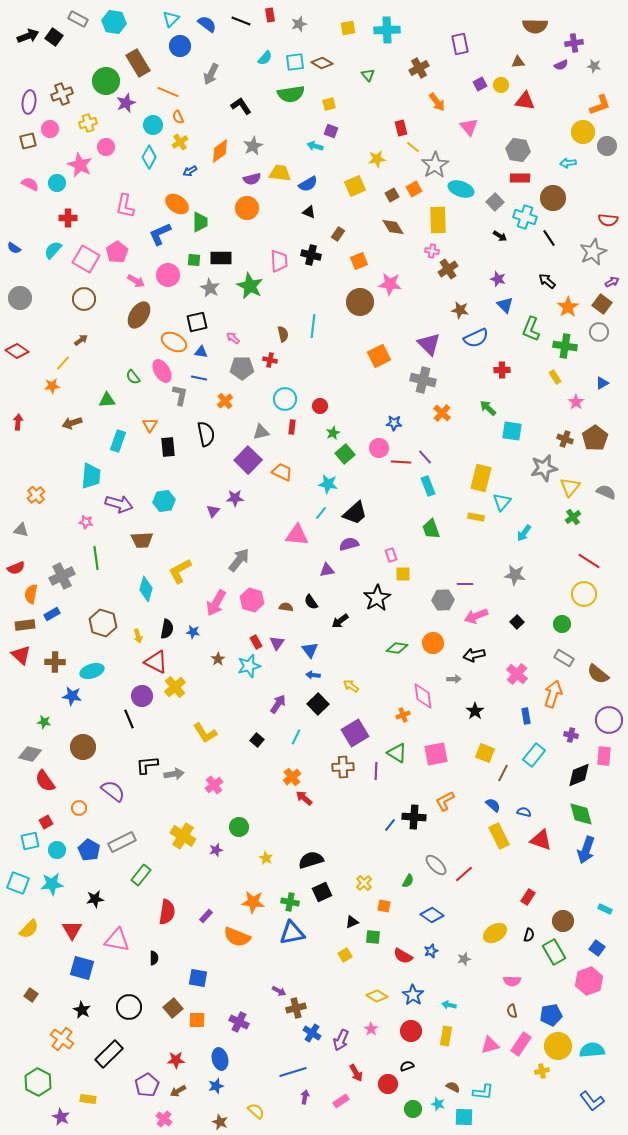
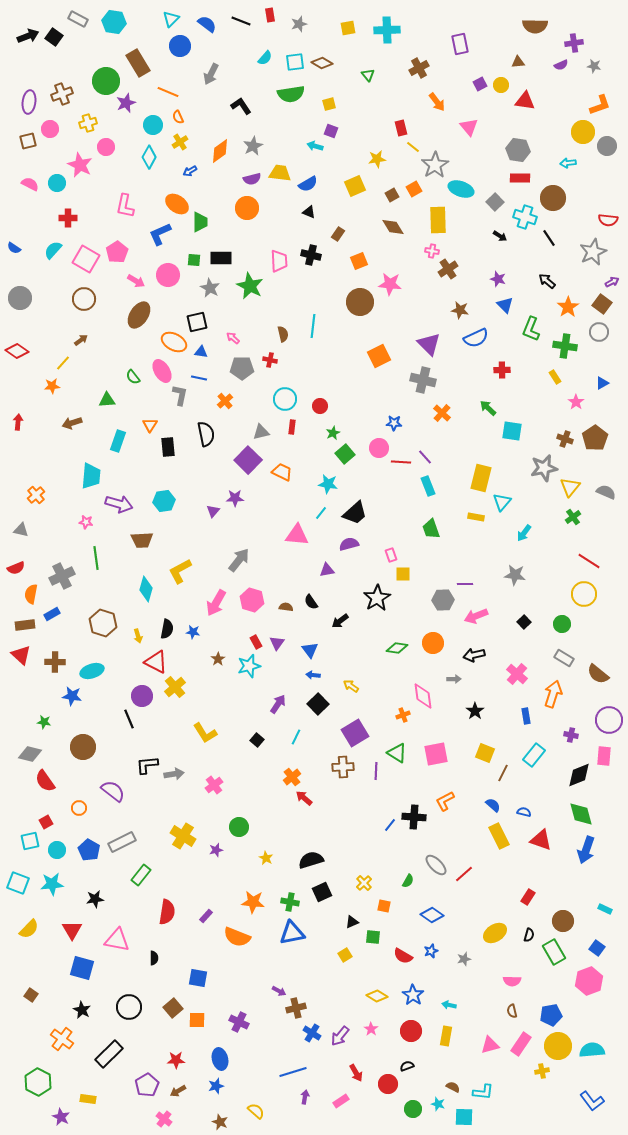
black square at (517, 622): moved 7 px right
purple arrow at (341, 1040): moved 1 px left, 4 px up; rotated 15 degrees clockwise
